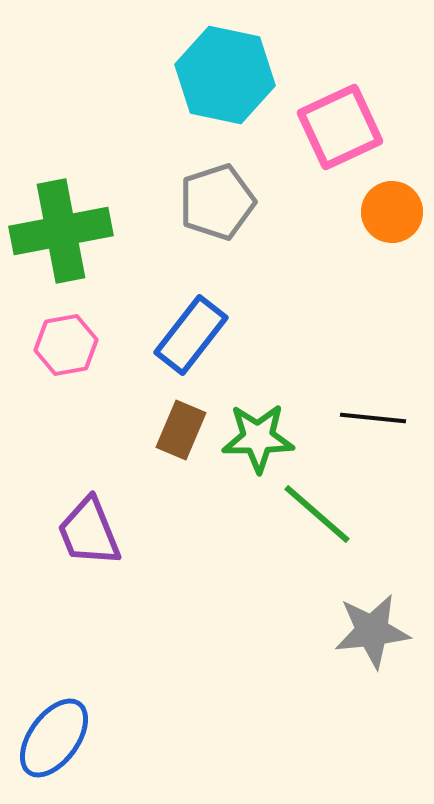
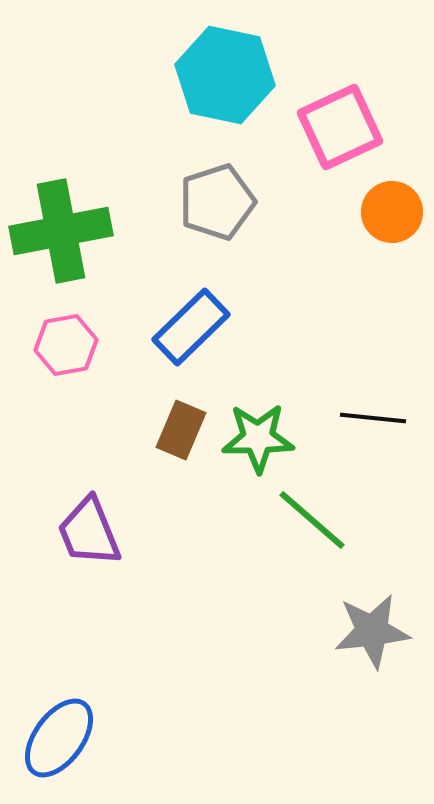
blue rectangle: moved 8 px up; rotated 8 degrees clockwise
green line: moved 5 px left, 6 px down
blue ellipse: moved 5 px right
